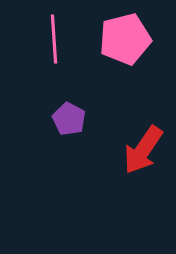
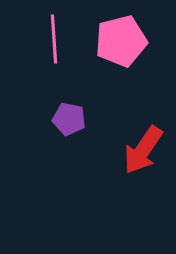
pink pentagon: moved 4 px left, 2 px down
purple pentagon: rotated 16 degrees counterclockwise
